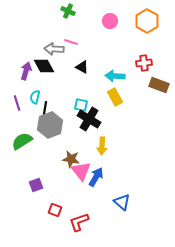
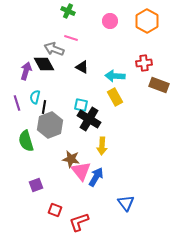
pink line: moved 4 px up
gray arrow: rotated 18 degrees clockwise
black diamond: moved 2 px up
black line: moved 1 px left, 1 px up
green semicircle: moved 4 px right; rotated 75 degrees counterclockwise
blue triangle: moved 4 px right, 1 px down; rotated 12 degrees clockwise
